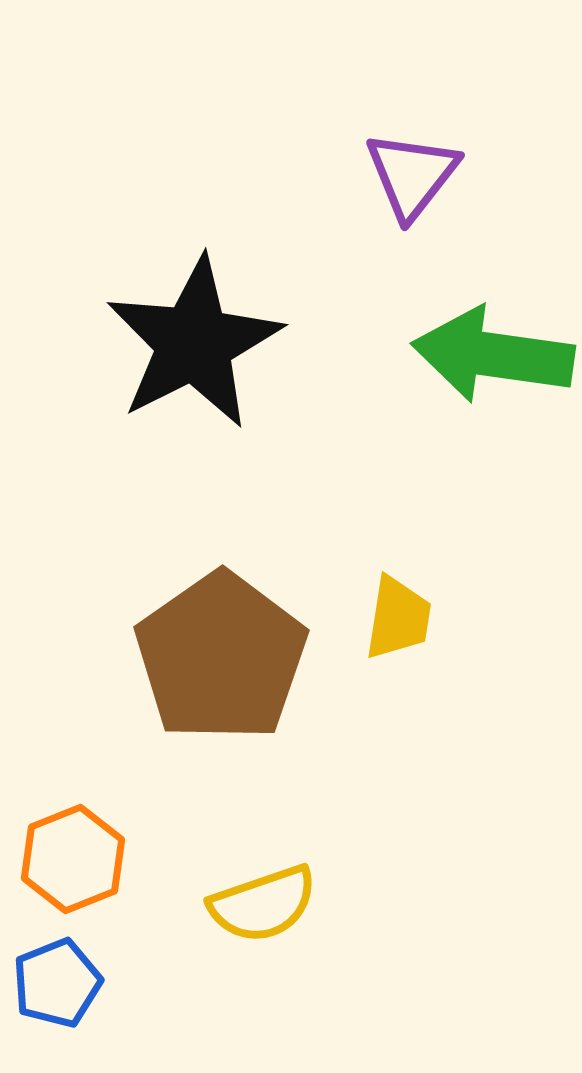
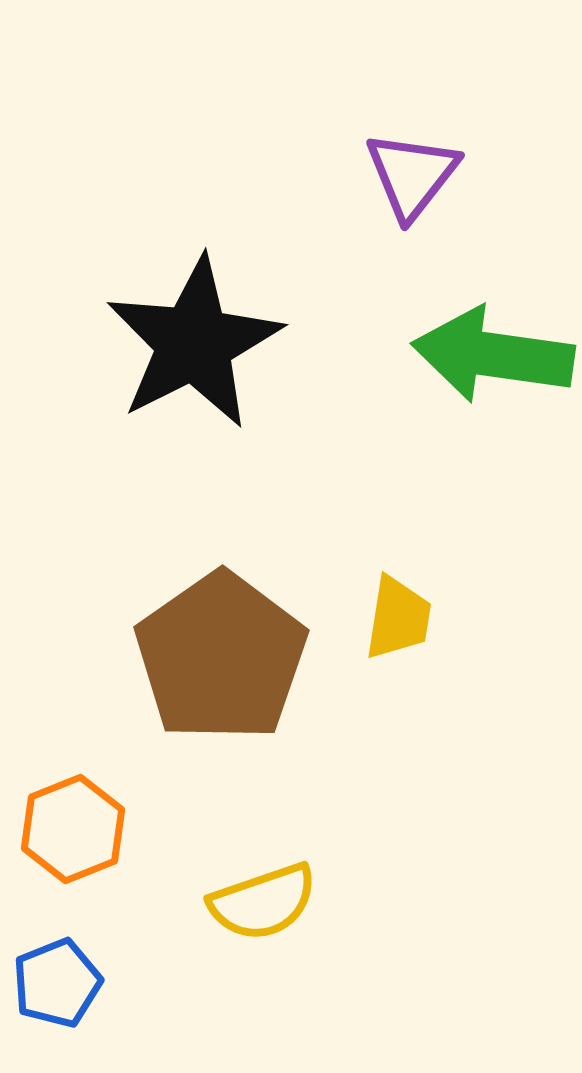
orange hexagon: moved 30 px up
yellow semicircle: moved 2 px up
